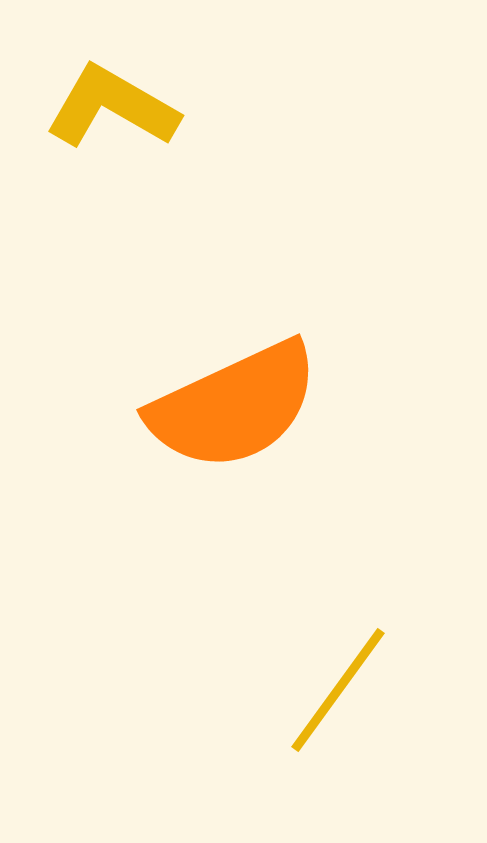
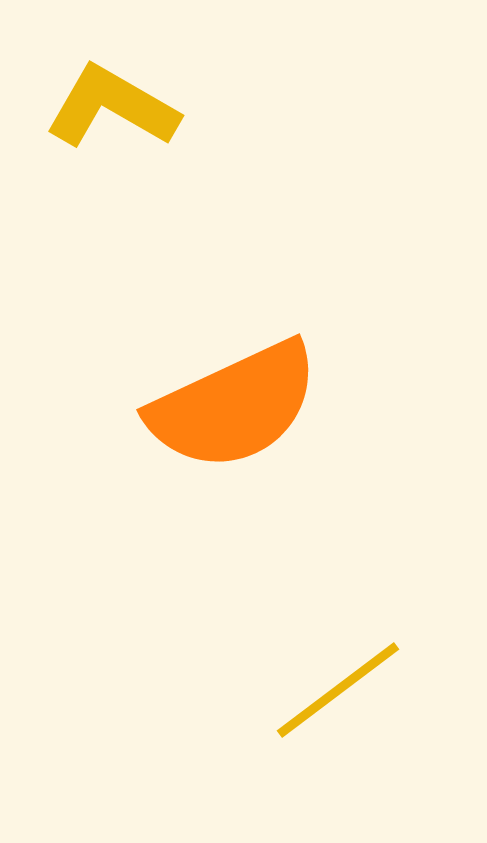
yellow line: rotated 17 degrees clockwise
